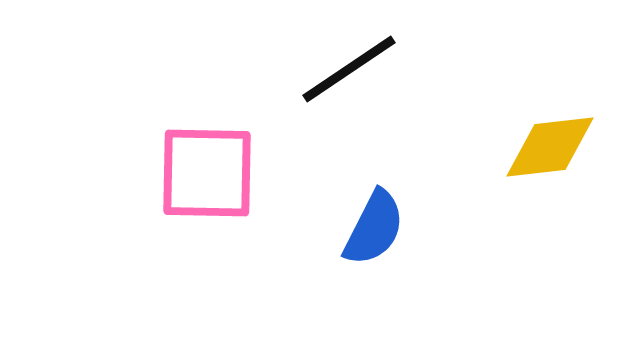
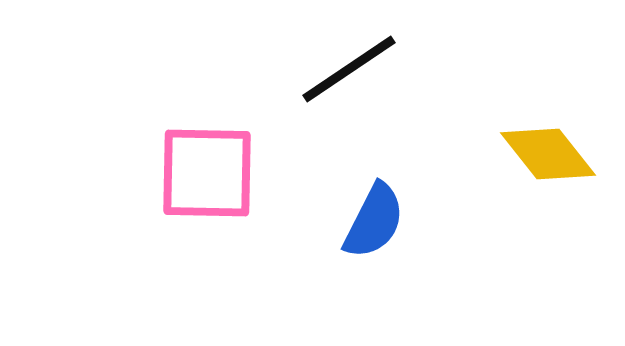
yellow diamond: moved 2 px left, 7 px down; rotated 58 degrees clockwise
blue semicircle: moved 7 px up
